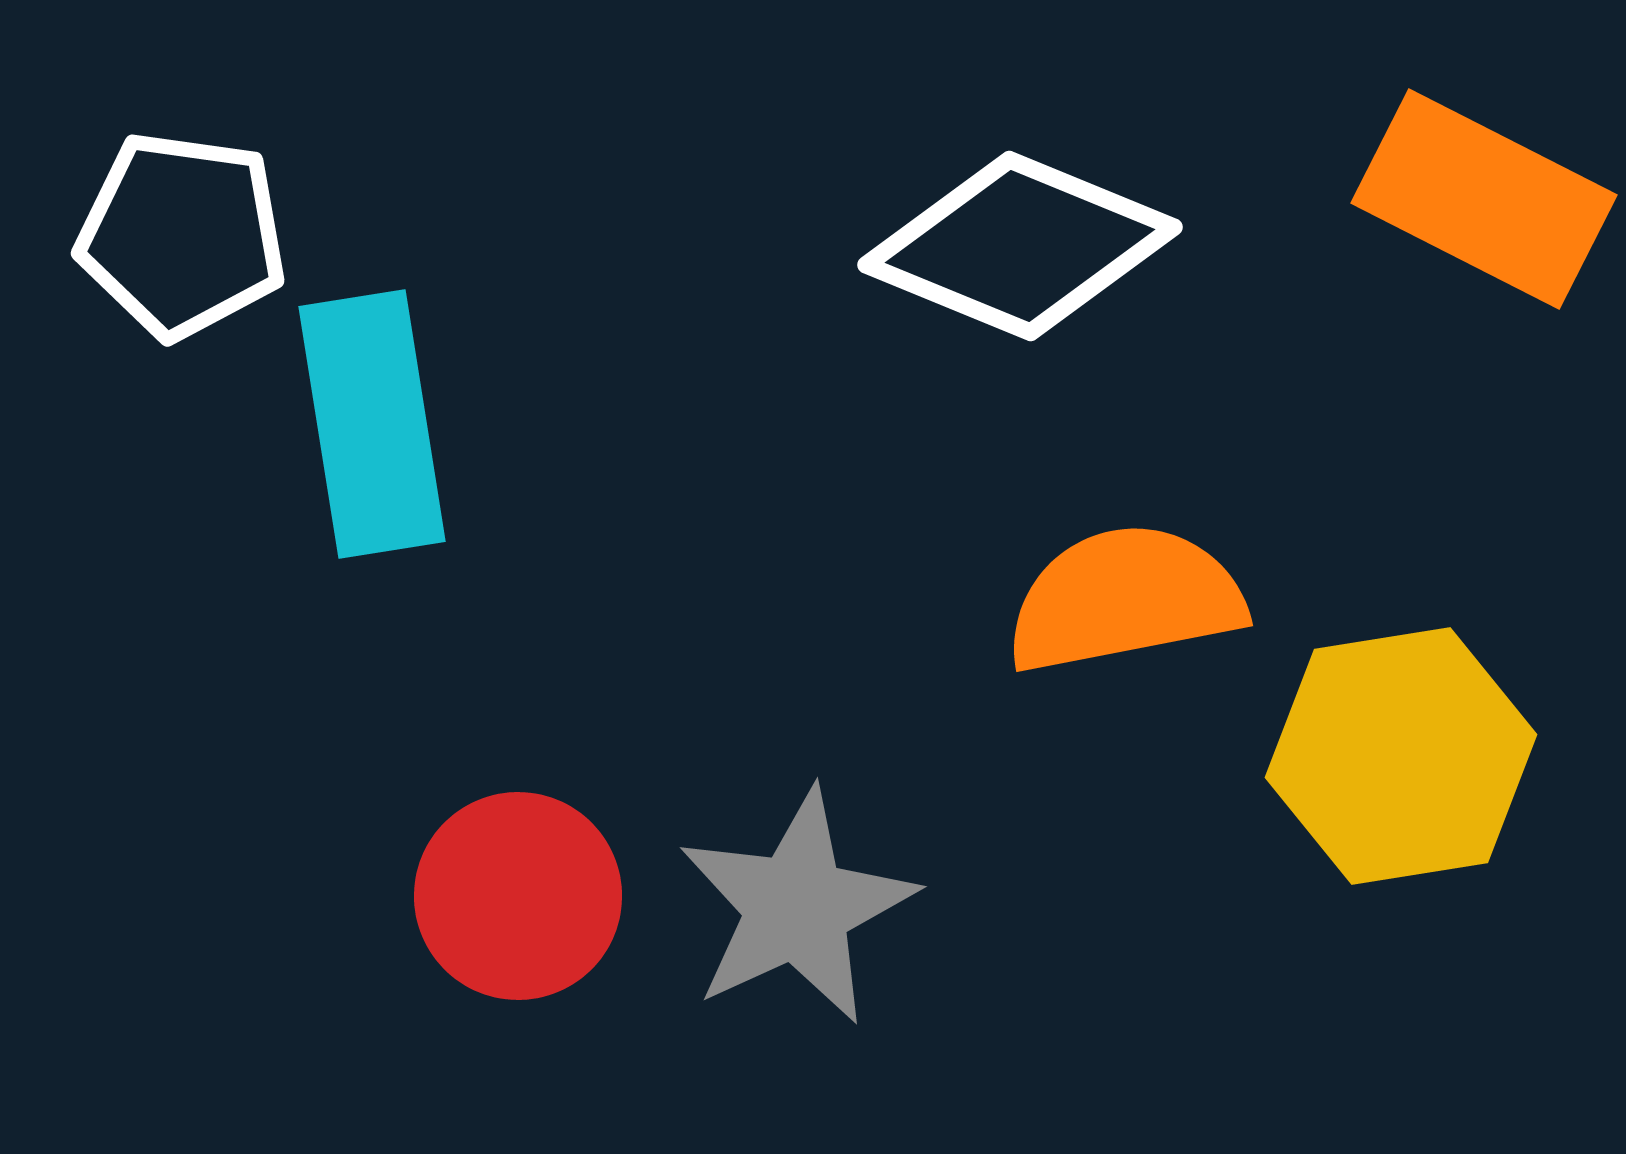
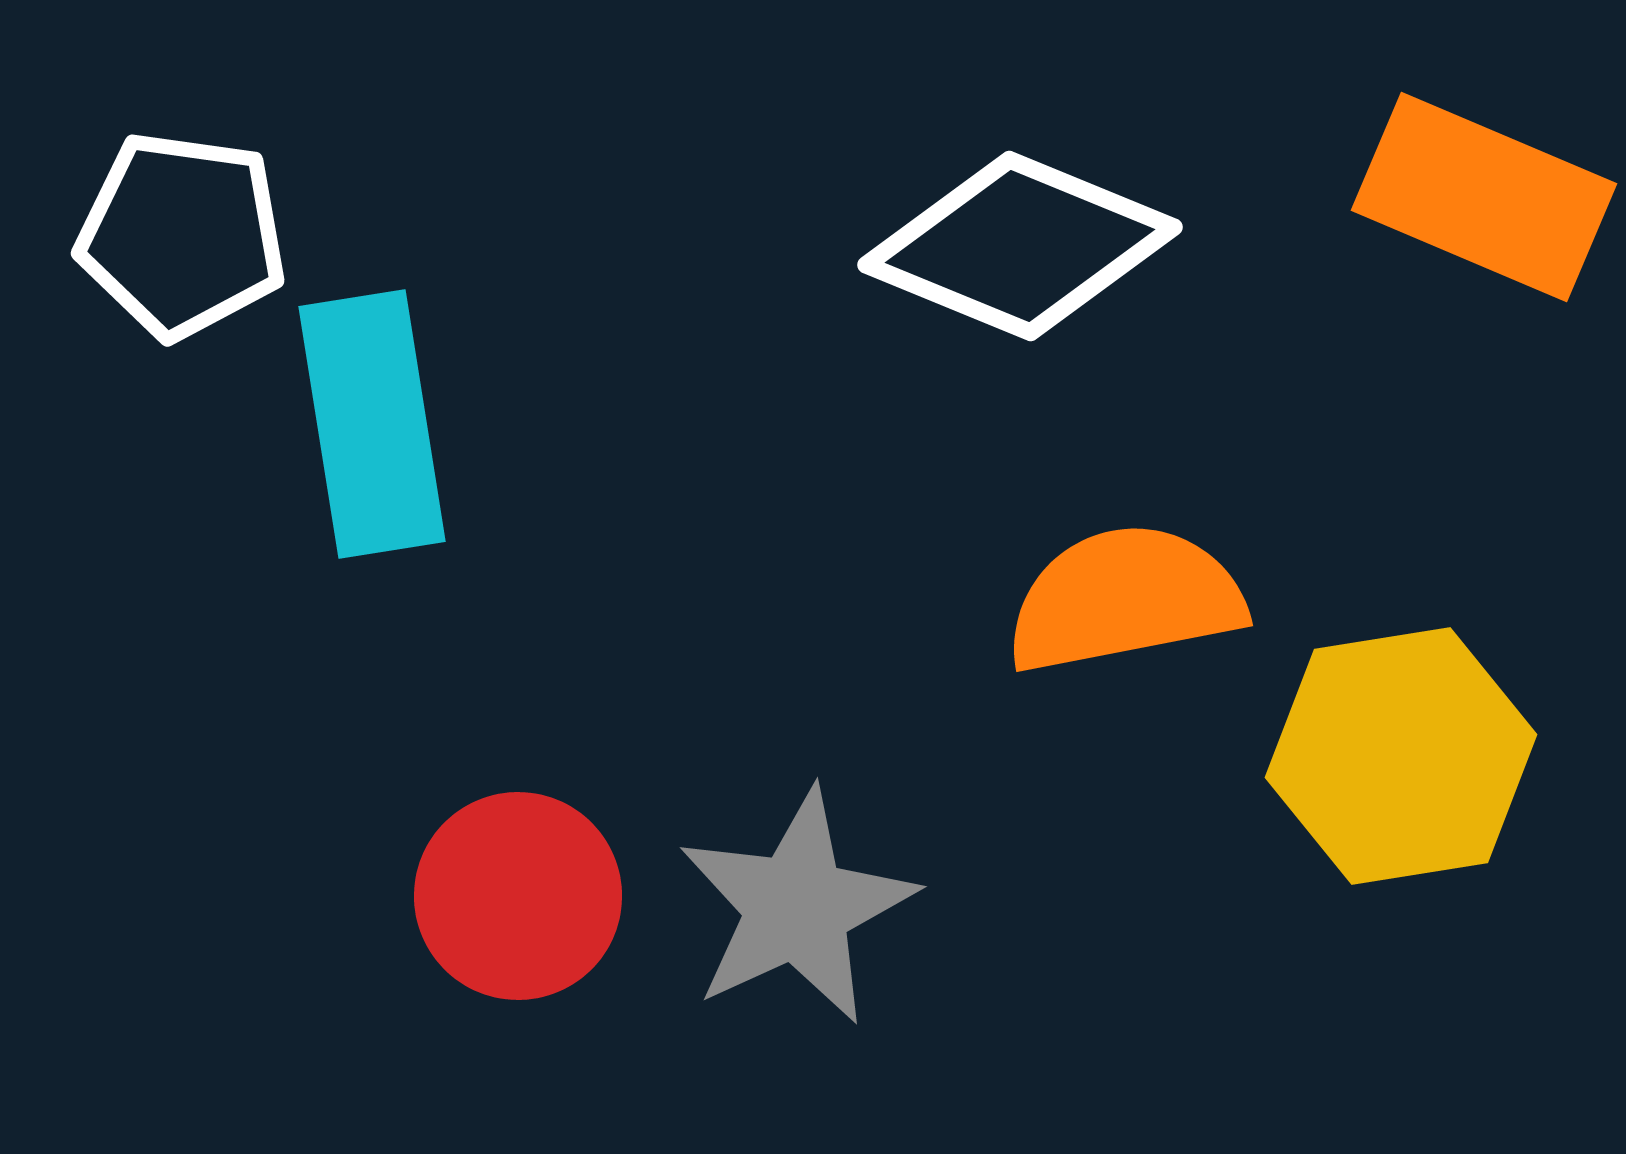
orange rectangle: moved 2 px up; rotated 4 degrees counterclockwise
